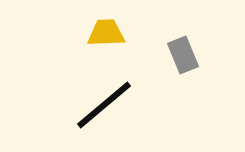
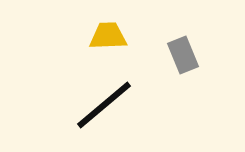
yellow trapezoid: moved 2 px right, 3 px down
